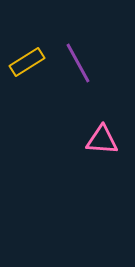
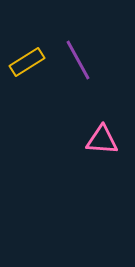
purple line: moved 3 px up
